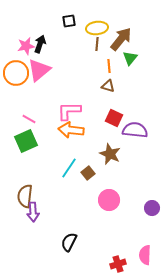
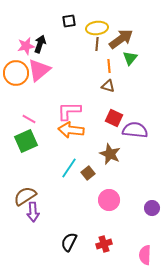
brown arrow: rotated 15 degrees clockwise
brown semicircle: rotated 50 degrees clockwise
red cross: moved 14 px left, 20 px up
